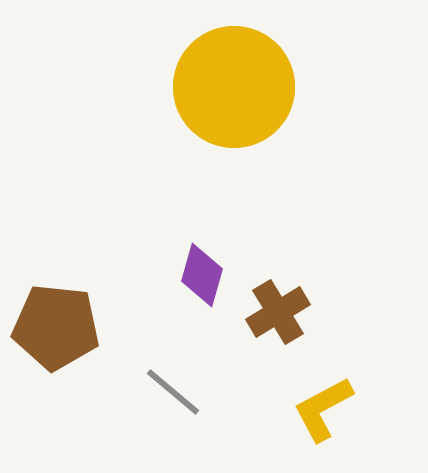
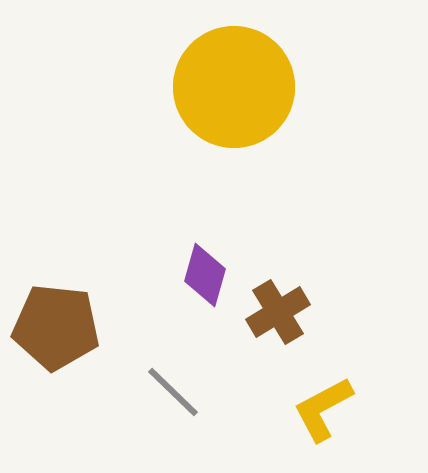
purple diamond: moved 3 px right
gray line: rotated 4 degrees clockwise
